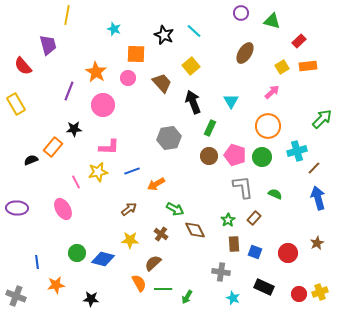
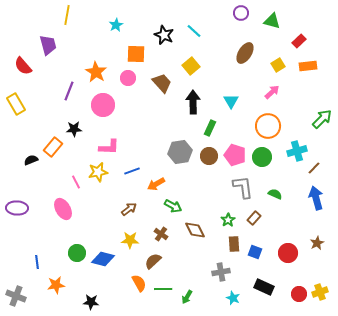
cyan star at (114, 29): moved 2 px right, 4 px up; rotated 24 degrees clockwise
yellow square at (282, 67): moved 4 px left, 2 px up
black arrow at (193, 102): rotated 20 degrees clockwise
gray hexagon at (169, 138): moved 11 px right, 14 px down
blue arrow at (318, 198): moved 2 px left
green arrow at (175, 209): moved 2 px left, 3 px up
brown semicircle at (153, 263): moved 2 px up
gray cross at (221, 272): rotated 18 degrees counterclockwise
black star at (91, 299): moved 3 px down
